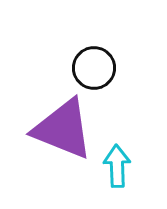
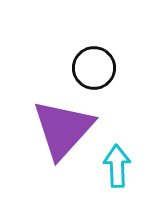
purple triangle: rotated 50 degrees clockwise
